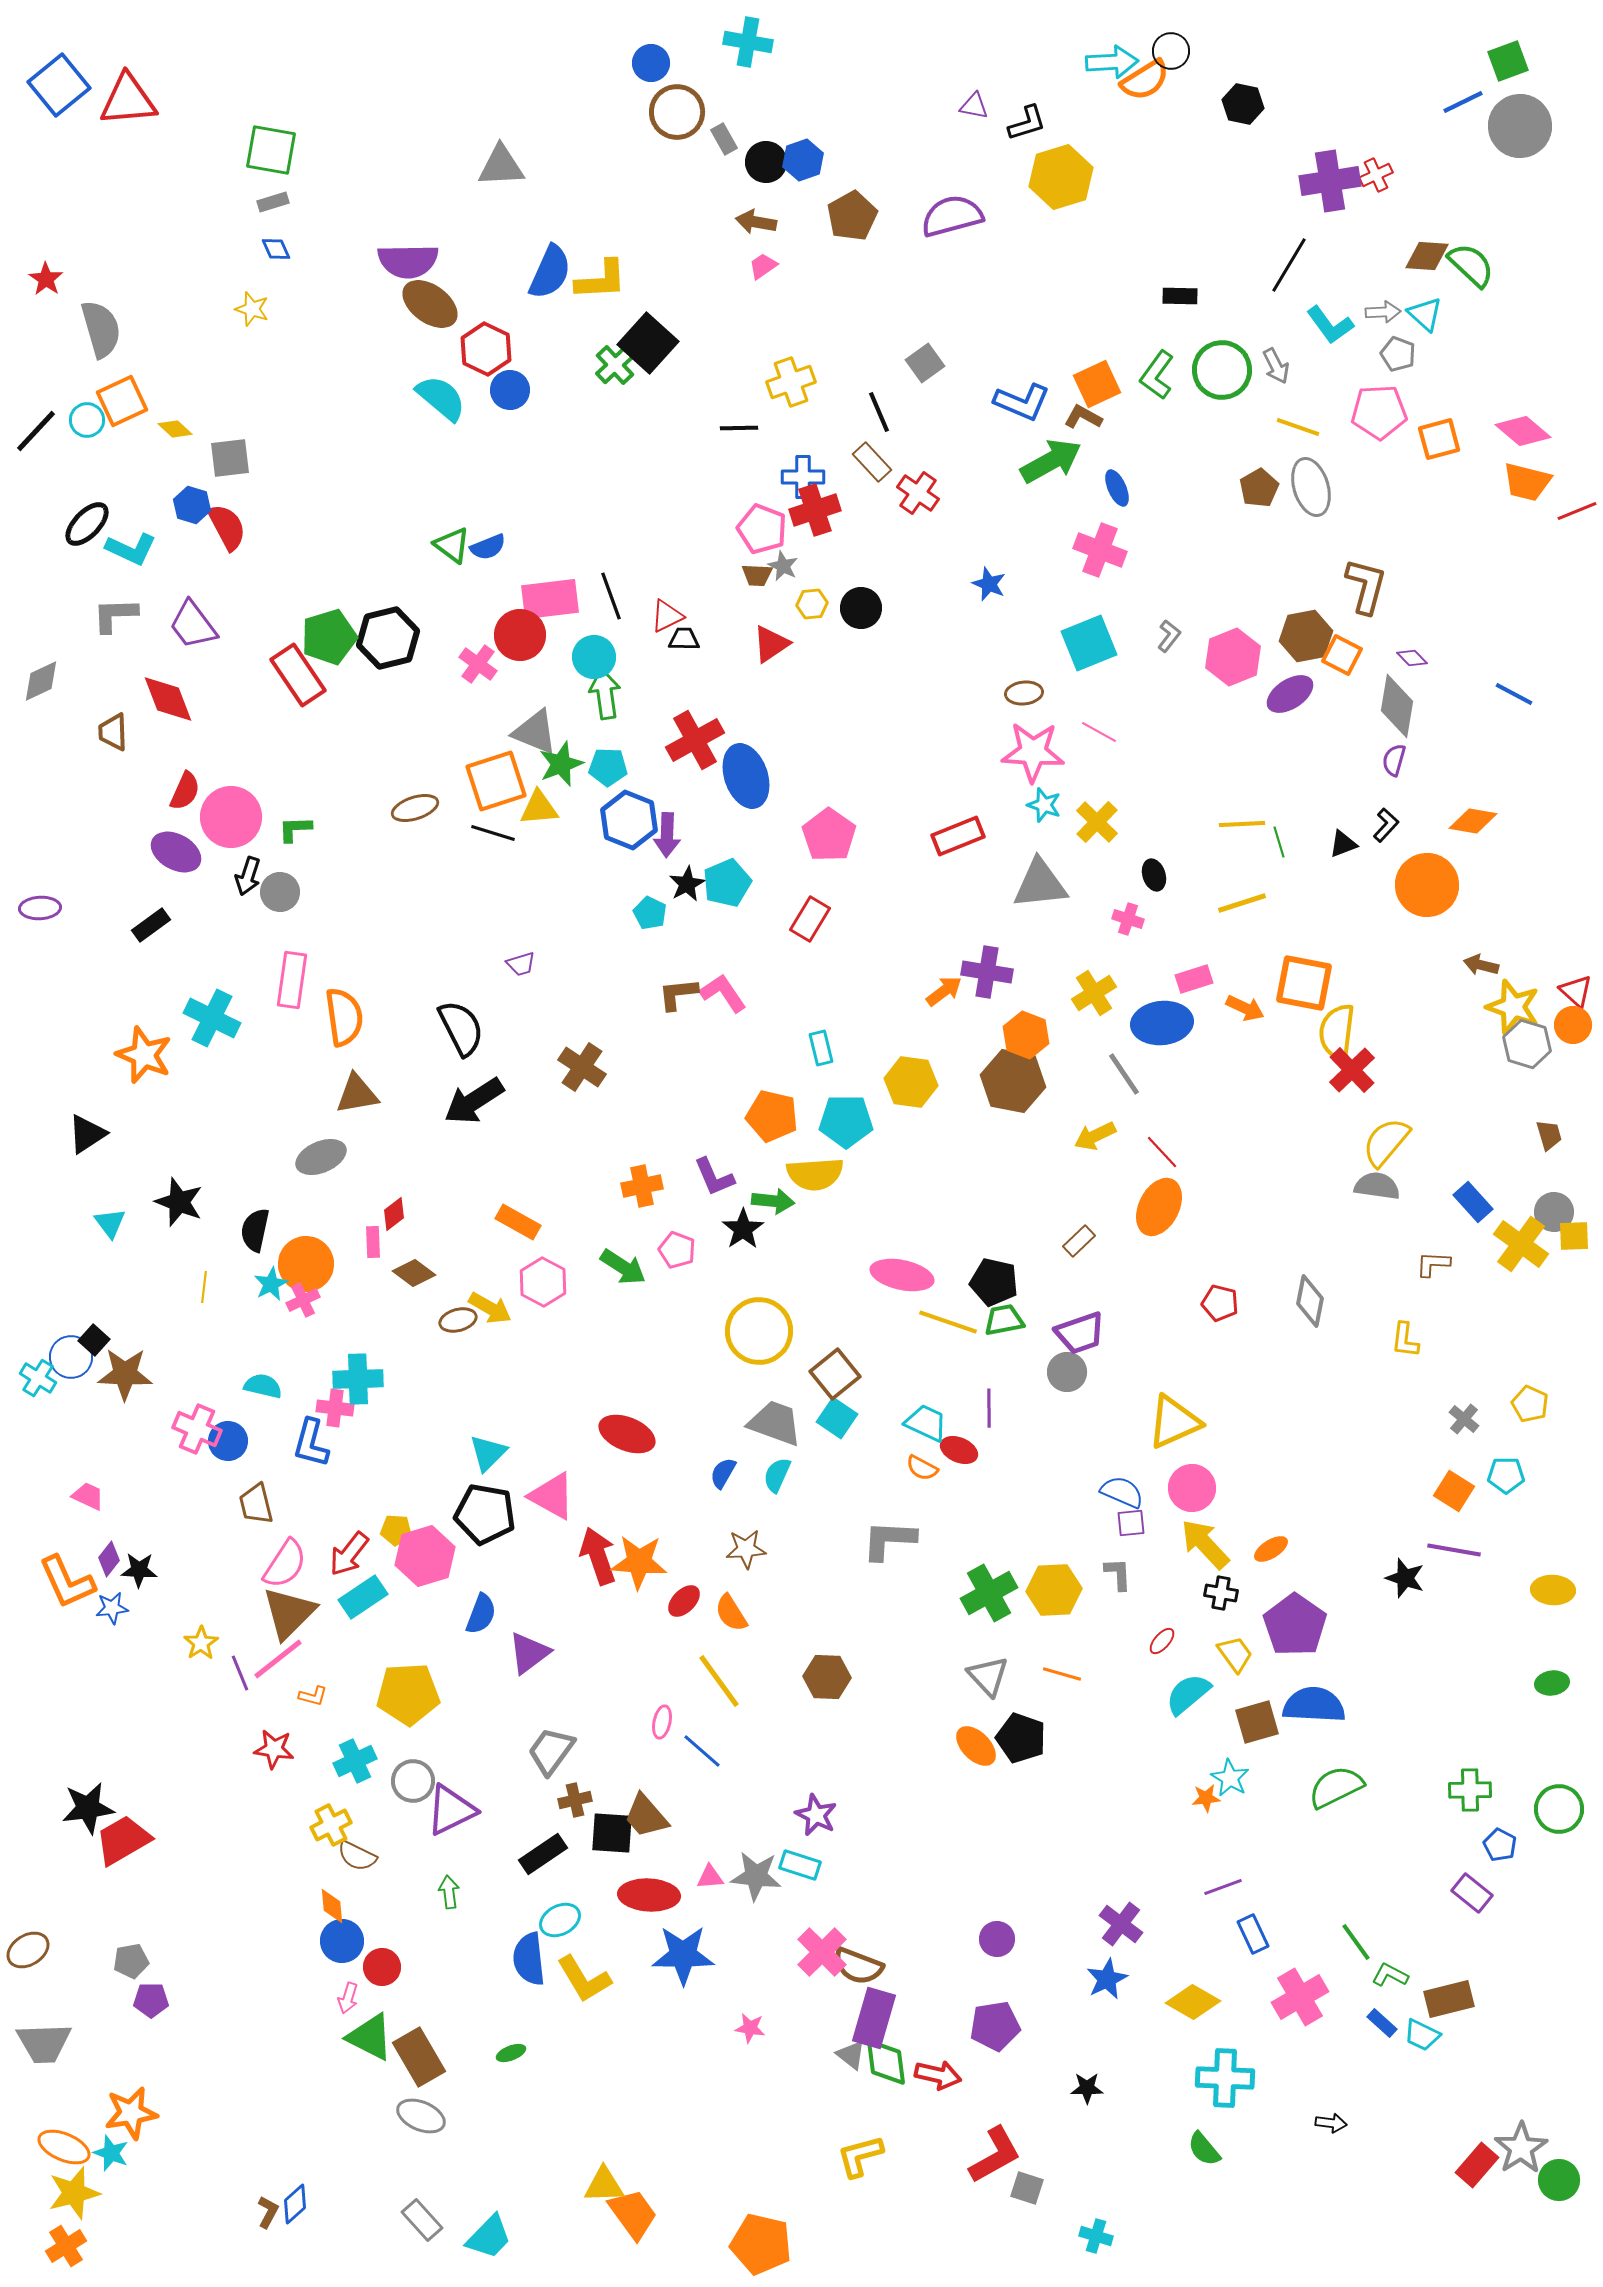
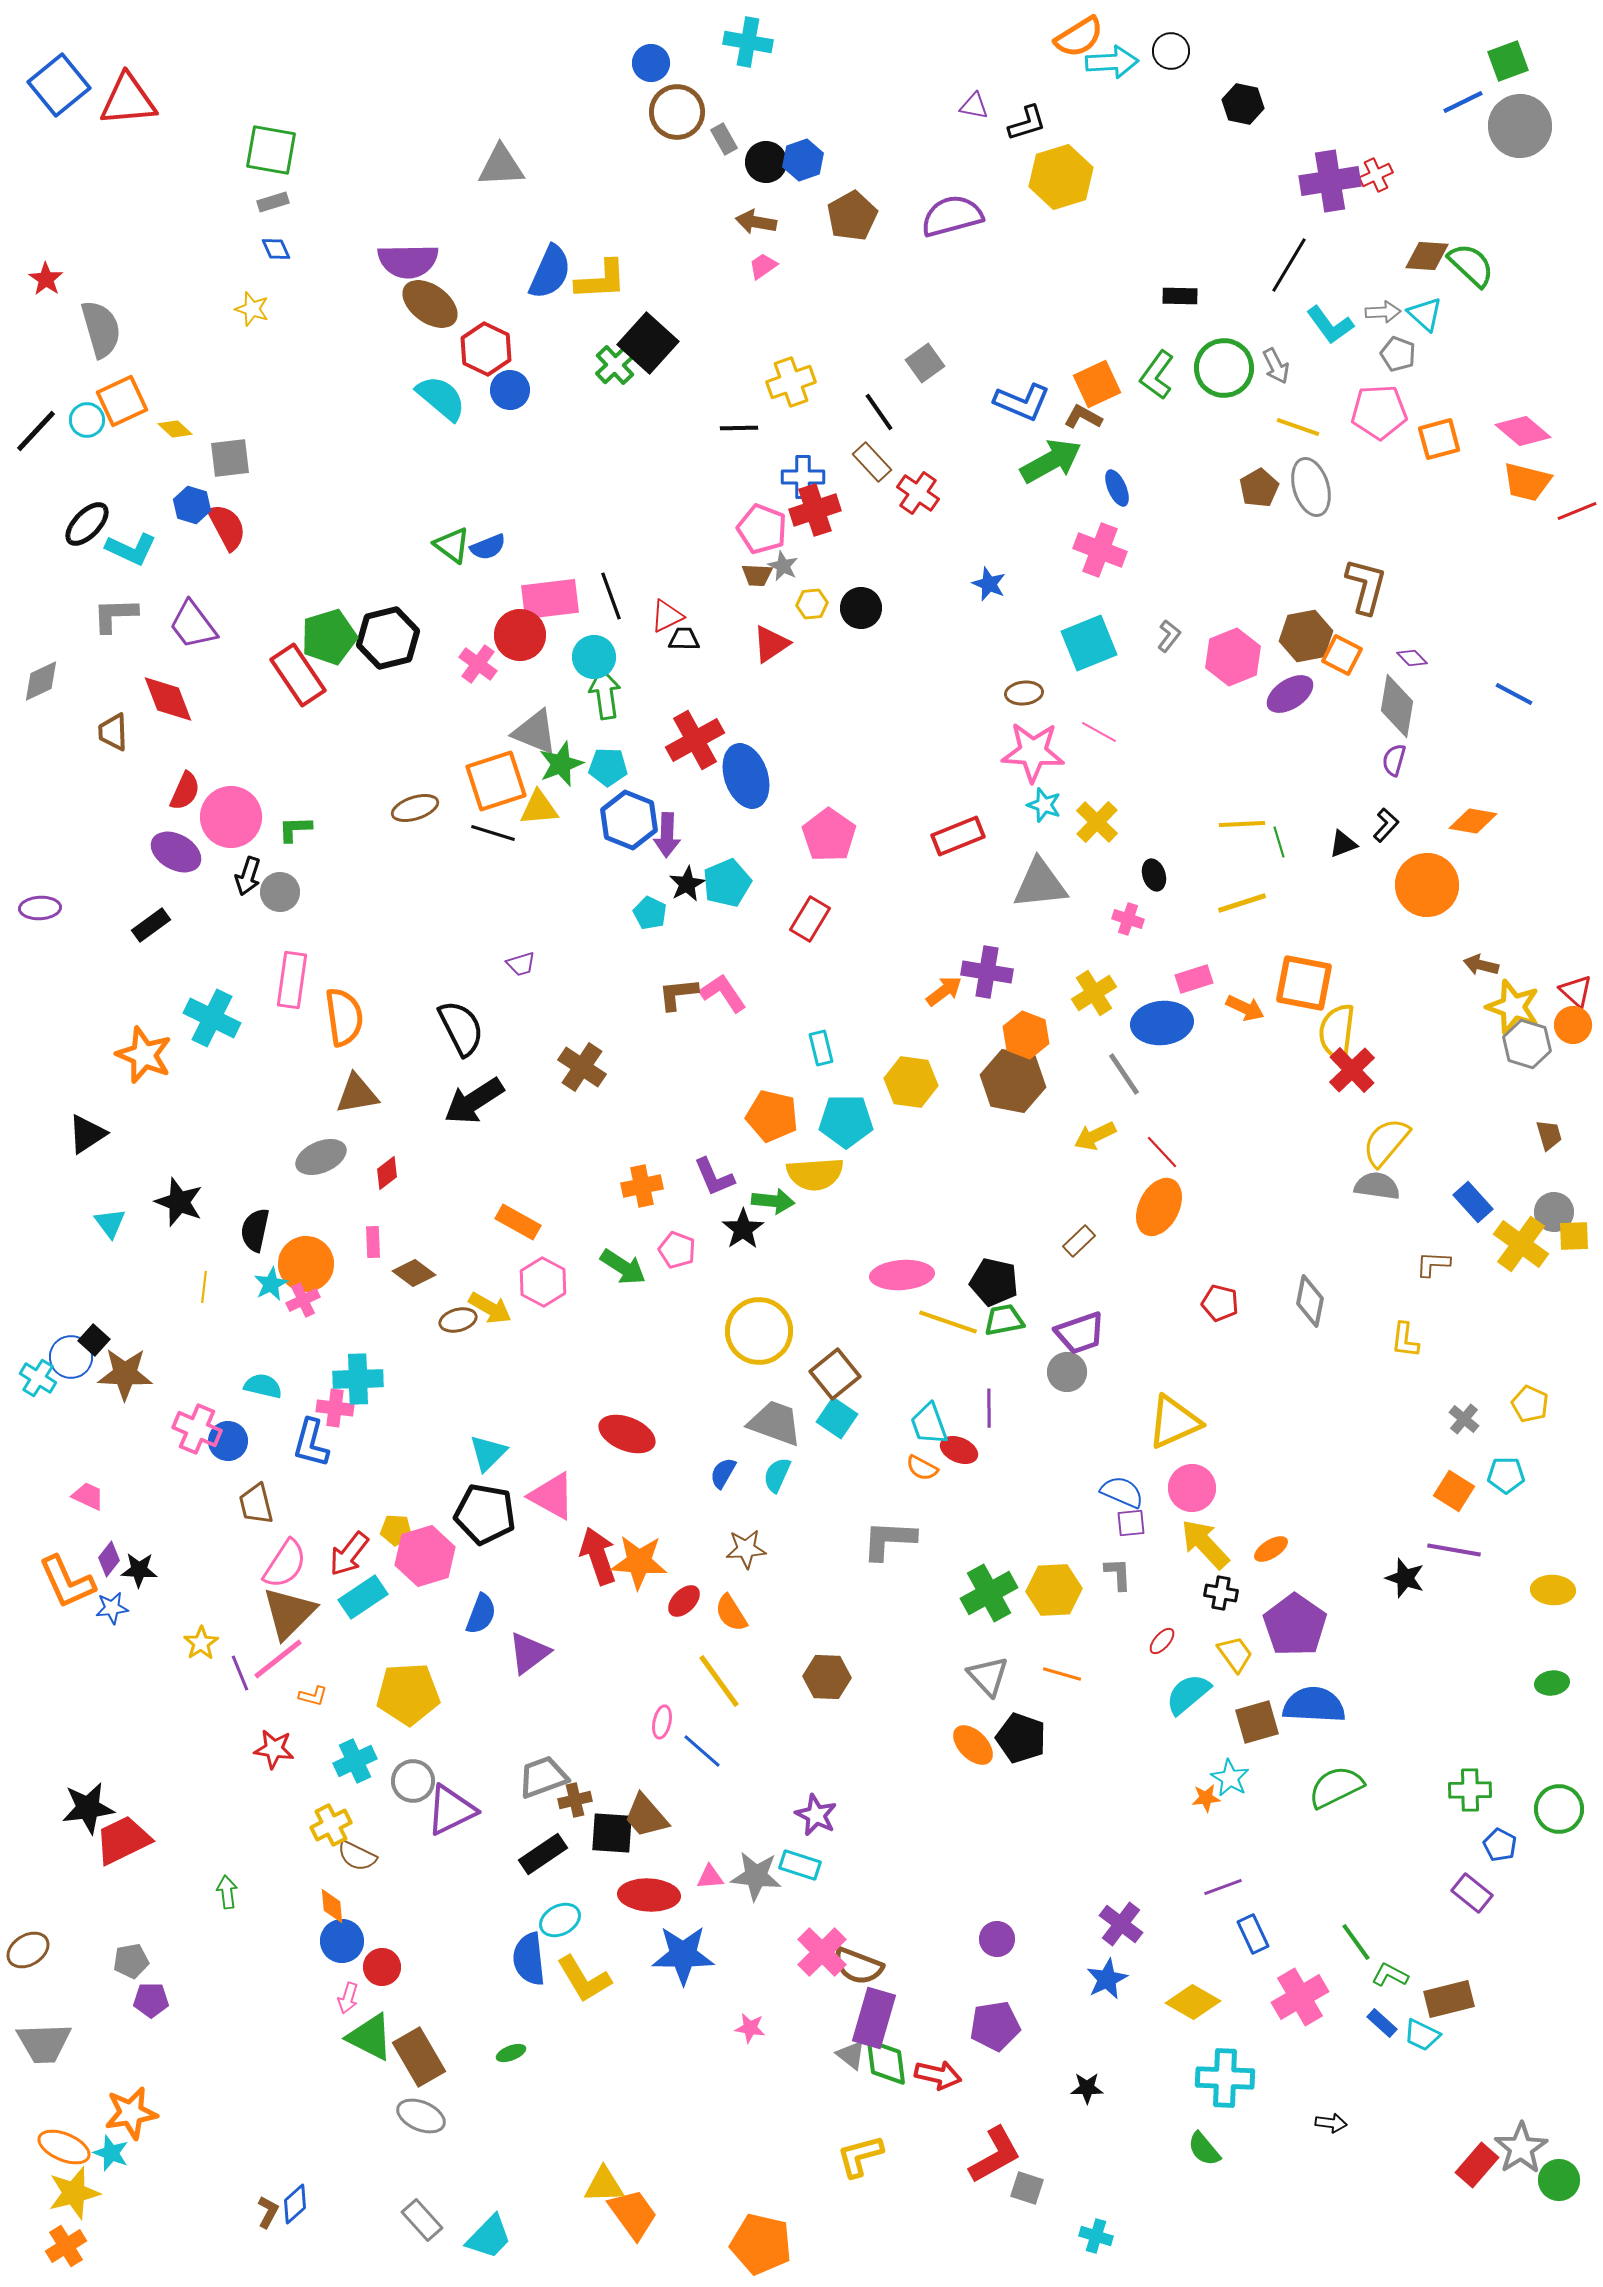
orange semicircle at (1145, 80): moved 66 px left, 43 px up
green circle at (1222, 370): moved 2 px right, 2 px up
black line at (879, 412): rotated 12 degrees counterclockwise
red diamond at (394, 1214): moved 7 px left, 41 px up
pink ellipse at (902, 1275): rotated 16 degrees counterclockwise
cyan trapezoid at (926, 1423): moved 3 px right, 1 px down; rotated 135 degrees counterclockwise
orange ellipse at (976, 1746): moved 3 px left, 1 px up
gray trapezoid at (551, 1751): moved 8 px left, 26 px down; rotated 34 degrees clockwise
red trapezoid at (123, 1840): rotated 4 degrees clockwise
green arrow at (449, 1892): moved 222 px left
